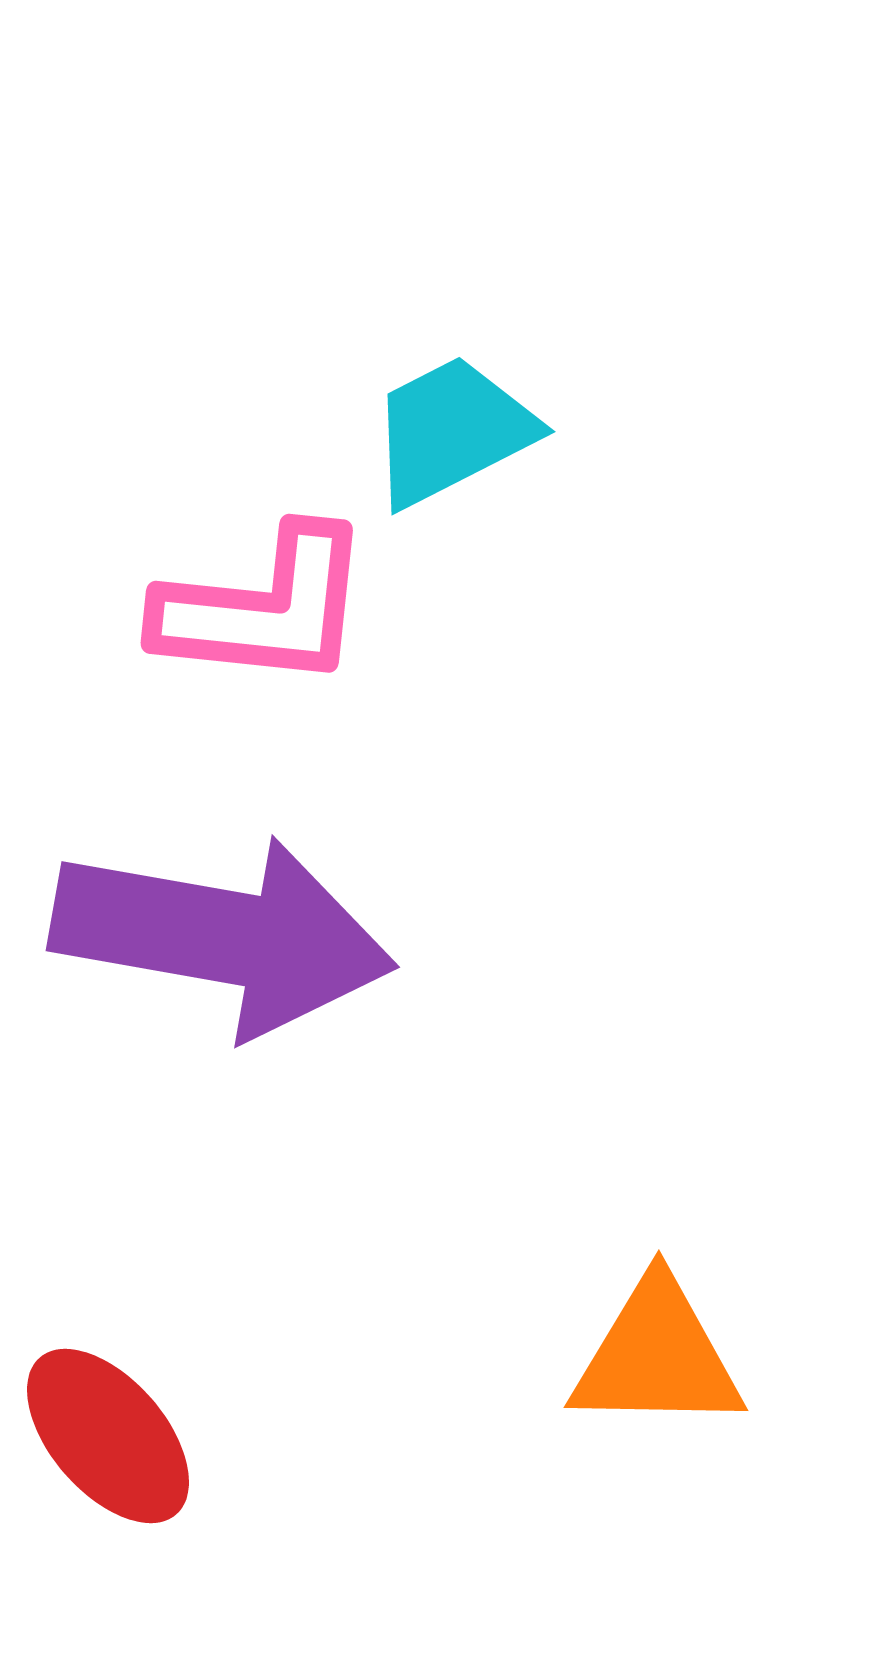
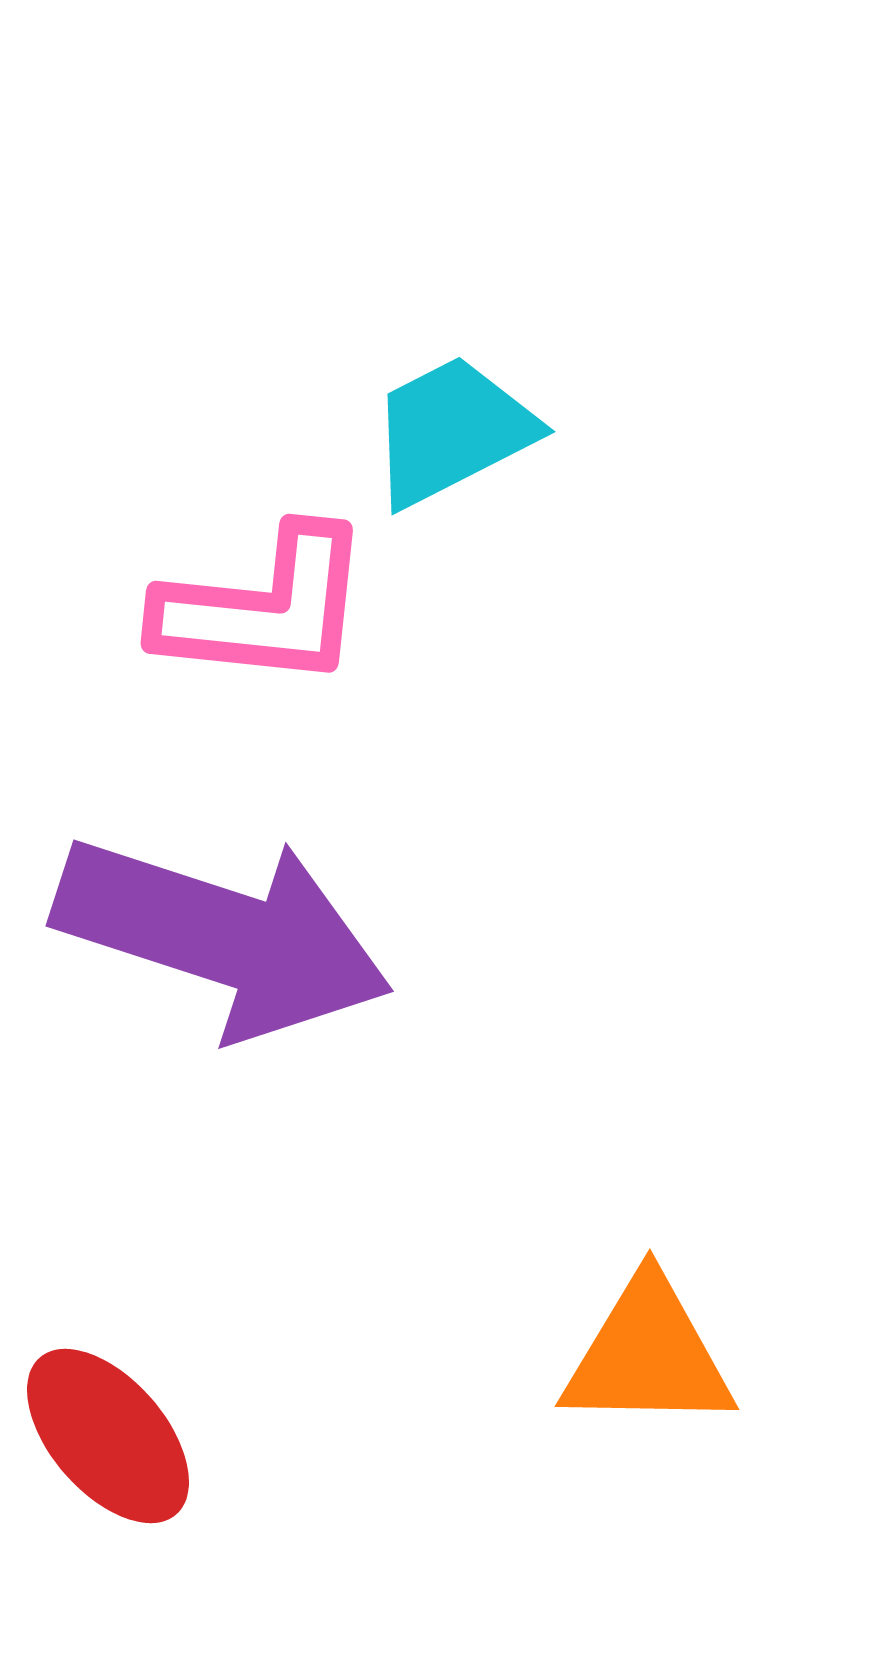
purple arrow: rotated 8 degrees clockwise
orange triangle: moved 9 px left, 1 px up
